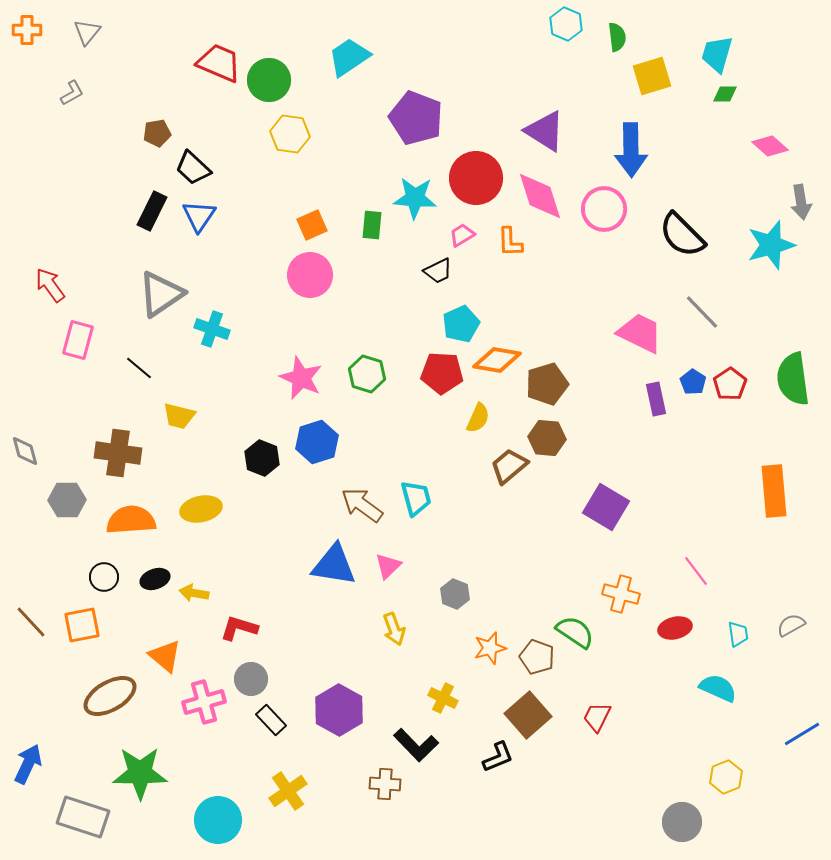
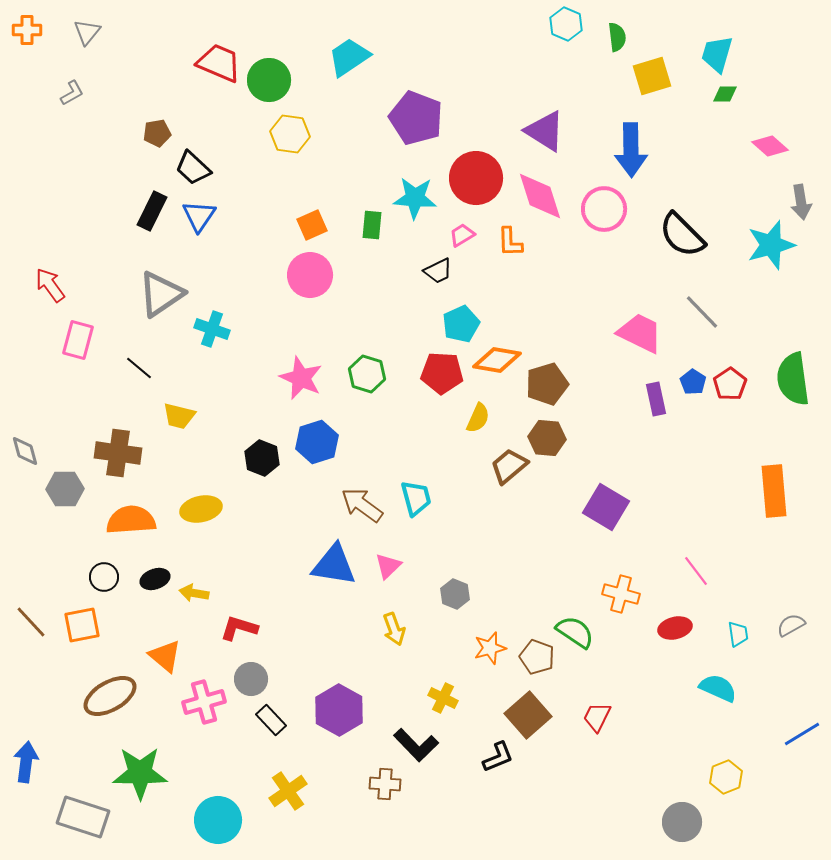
gray hexagon at (67, 500): moved 2 px left, 11 px up
blue arrow at (28, 764): moved 2 px left, 2 px up; rotated 18 degrees counterclockwise
